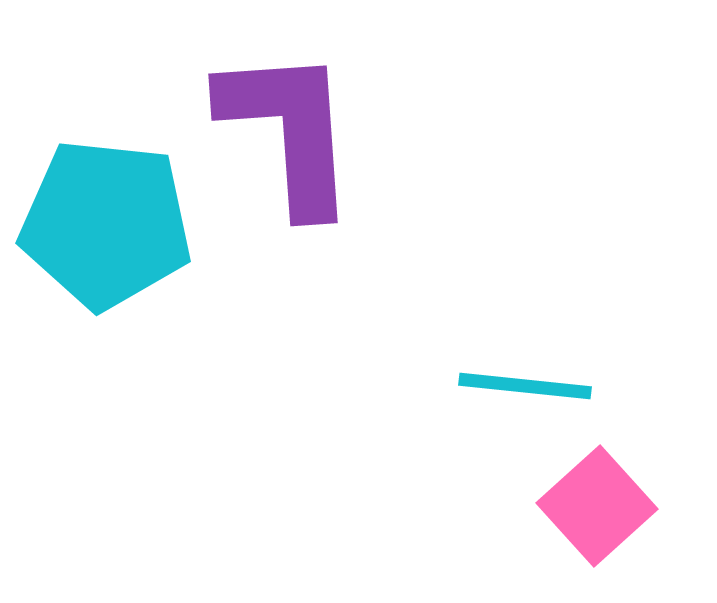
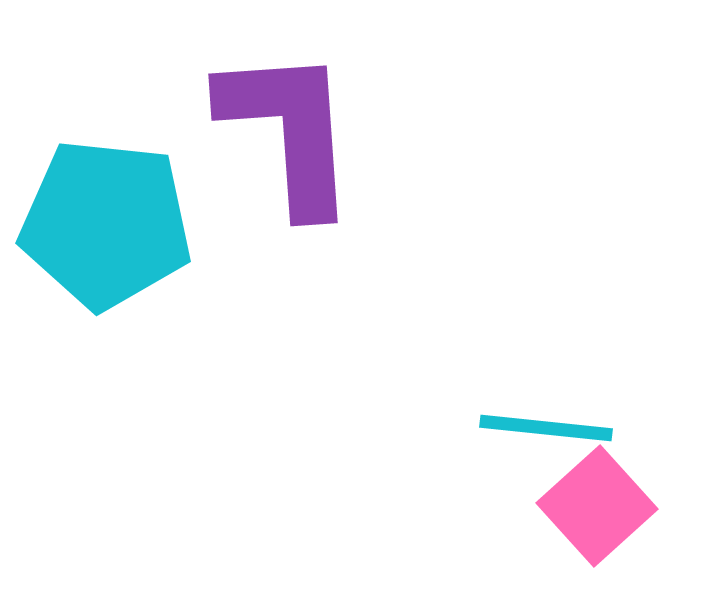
cyan line: moved 21 px right, 42 px down
